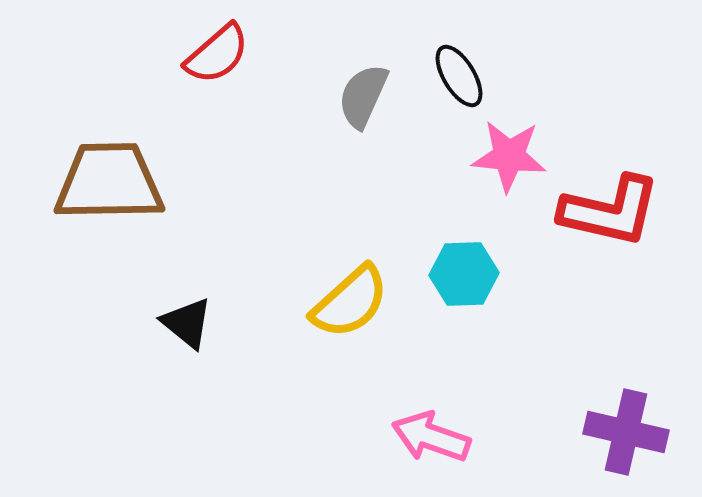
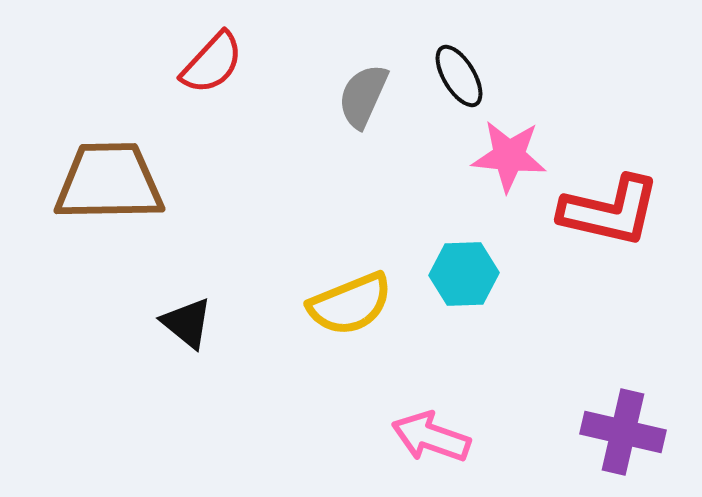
red semicircle: moved 5 px left, 9 px down; rotated 6 degrees counterclockwise
yellow semicircle: moved 2 px down; rotated 20 degrees clockwise
purple cross: moved 3 px left
